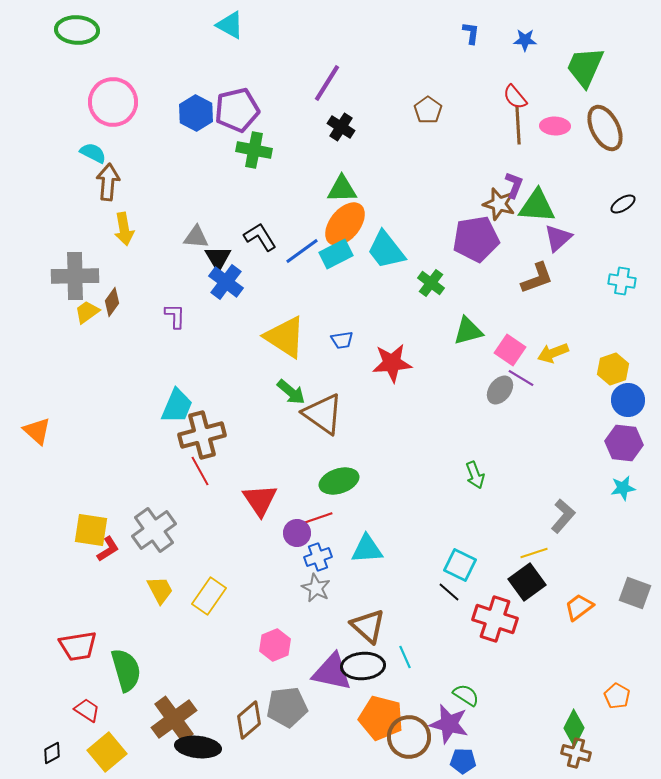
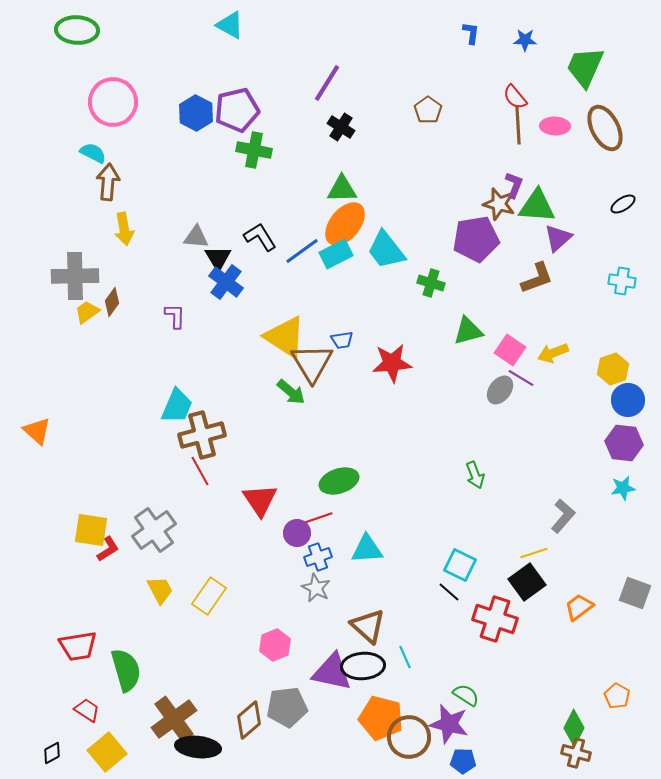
green cross at (431, 283): rotated 20 degrees counterclockwise
brown triangle at (323, 414): moved 11 px left, 51 px up; rotated 24 degrees clockwise
